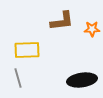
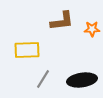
gray line: moved 25 px right, 1 px down; rotated 48 degrees clockwise
